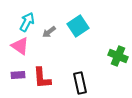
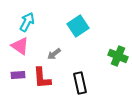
gray arrow: moved 5 px right, 22 px down
